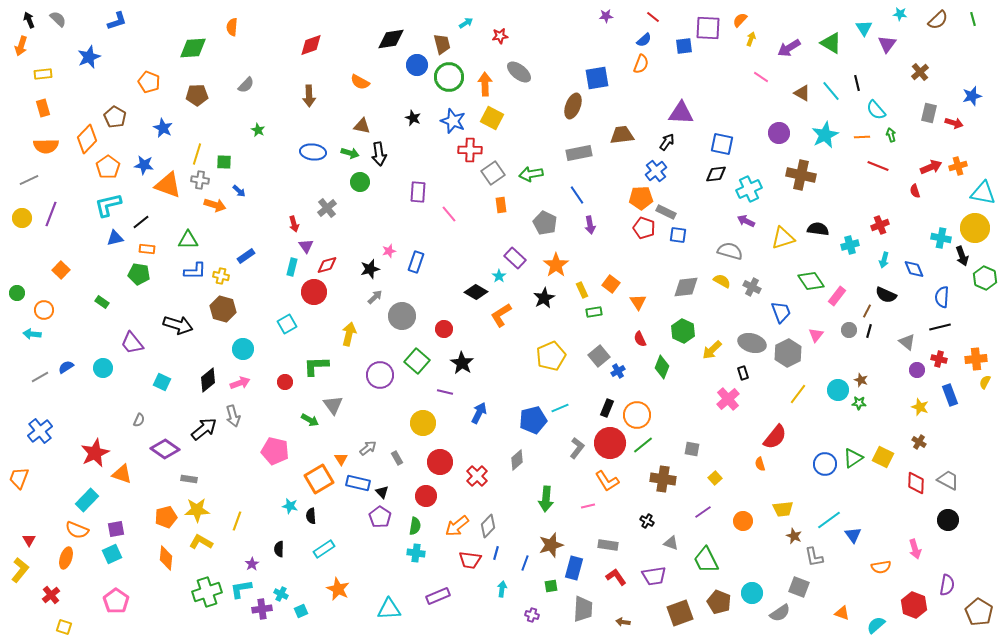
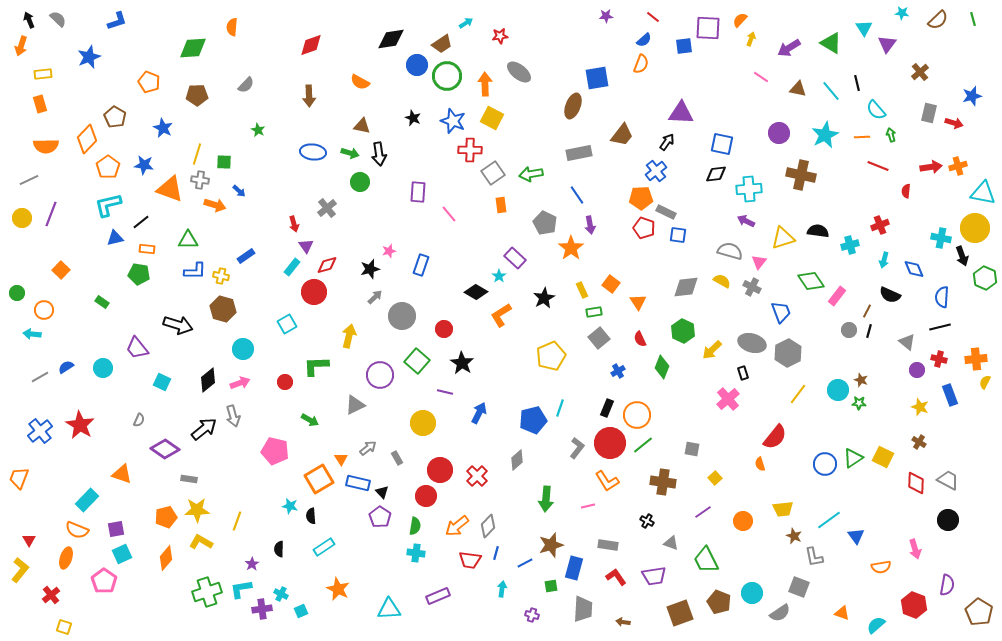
cyan star at (900, 14): moved 2 px right, 1 px up
brown trapezoid at (442, 44): rotated 70 degrees clockwise
green circle at (449, 77): moved 2 px left, 1 px up
brown triangle at (802, 93): moved 4 px left, 4 px up; rotated 18 degrees counterclockwise
orange rectangle at (43, 108): moved 3 px left, 4 px up
brown trapezoid at (622, 135): rotated 135 degrees clockwise
red arrow at (931, 167): rotated 15 degrees clockwise
orange triangle at (168, 185): moved 2 px right, 4 px down
cyan cross at (749, 189): rotated 20 degrees clockwise
red semicircle at (915, 191): moved 9 px left; rotated 24 degrees clockwise
black semicircle at (818, 229): moved 2 px down
blue rectangle at (416, 262): moved 5 px right, 3 px down
orange star at (556, 265): moved 15 px right, 17 px up
cyan rectangle at (292, 267): rotated 24 degrees clockwise
black semicircle at (886, 295): moved 4 px right
yellow arrow at (349, 334): moved 2 px down
pink triangle at (816, 335): moved 57 px left, 73 px up
purple trapezoid at (132, 343): moved 5 px right, 5 px down
gray square at (599, 356): moved 18 px up
gray triangle at (333, 405): moved 22 px right; rotated 40 degrees clockwise
cyan line at (560, 408): rotated 48 degrees counterclockwise
red star at (95, 453): moved 15 px left, 28 px up; rotated 16 degrees counterclockwise
red circle at (440, 462): moved 8 px down
brown cross at (663, 479): moved 3 px down
blue triangle at (853, 535): moved 3 px right, 1 px down
cyan rectangle at (324, 549): moved 2 px up
cyan square at (112, 554): moved 10 px right
orange diamond at (166, 558): rotated 35 degrees clockwise
blue line at (525, 563): rotated 42 degrees clockwise
pink pentagon at (116, 601): moved 12 px left, 20 px up
